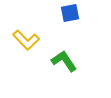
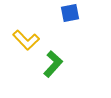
green L-shape: moved 11 px left, 3 px down; rotated 76 degrees clockwise
